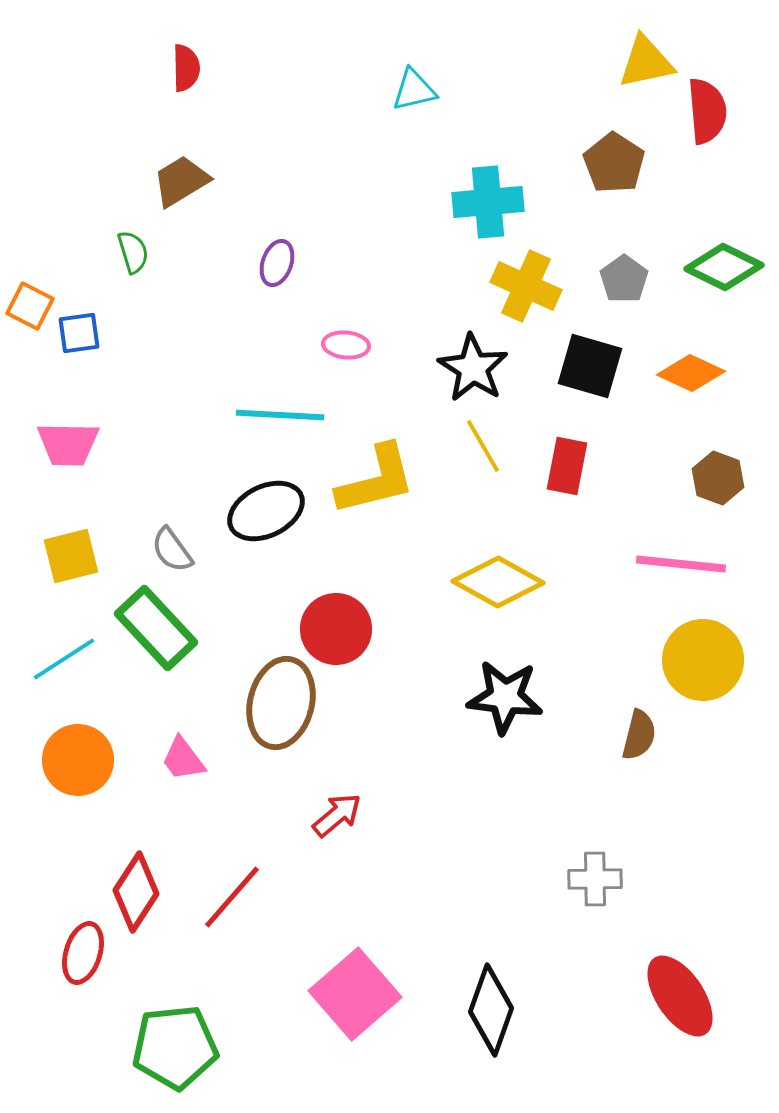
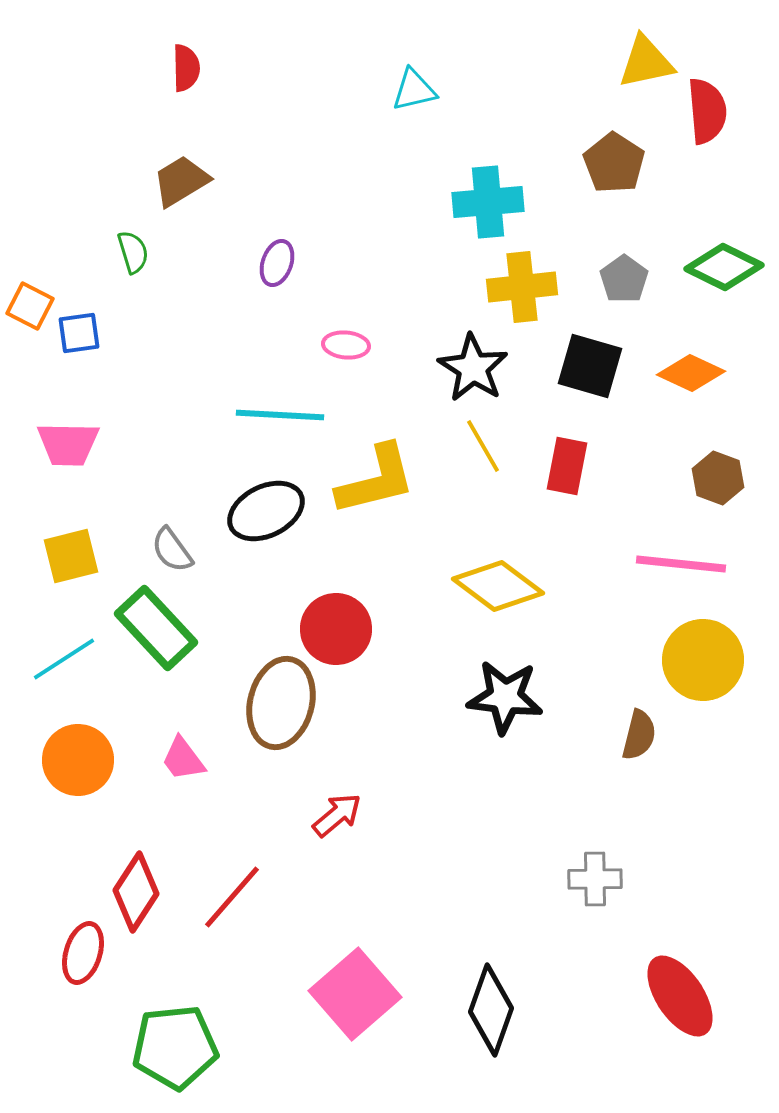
yellow cross at (526, 286): moved 4 px left, 1 px down; rotated 30 degrees counterclockwise
yellow diamond at (498, 582): moved 4 px down; rotated 8 degrees clockwise
